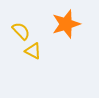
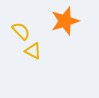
orange star: moved 1 px left, 3 px up
